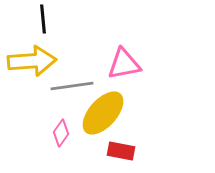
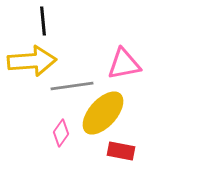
black line: moved 2 px down
